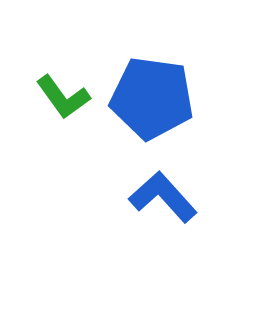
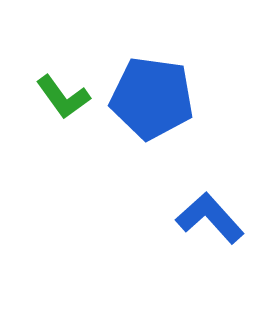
blue L-shape: moved 47 px right, 21 px down
